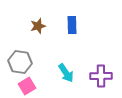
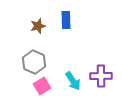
blue rectangle: moved 6 px left, 5 px up
gray hexagon: moved 14 px right; rotated 15 degrees clockwise
cyan arrow: moved 7 px right, 8 px down
pink square: moved 15 px right
